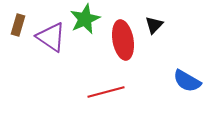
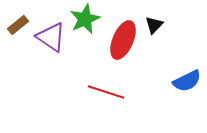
brown rectangle: rotated 35 degrees clockwise
red ellipse: rotated 33 degrees clockwise
blue semicircle: rotated 56 degrees counterclockwise
red line: rotated 33 degrees clockwise
